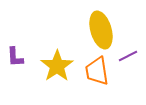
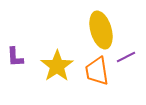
purple line: moved 2 px left, 1 px down
